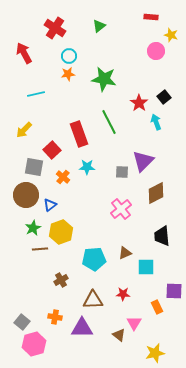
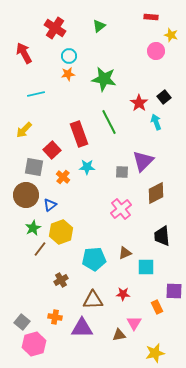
brown line at (40, 249): rotated 49 degrees counterclockwise
brown triangle at (119, 335): rotated 48 degrees counterclockwise
